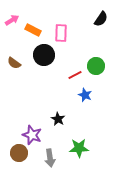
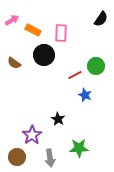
purple star: rotated 18 degrees clockwise
brown circle: moved 2 px left, 4 px down
